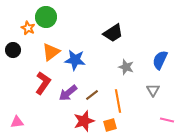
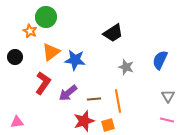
orange star: moved 2 px right, 3 px down
black circle: moved 2 px right, 7 px down
gray triangle: moved 15 px right, 6 px down
brown line: moved 2 px right, 4 px down; rotated 32 degrees clockwise
orange square: moved 2 px left
